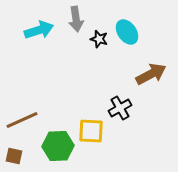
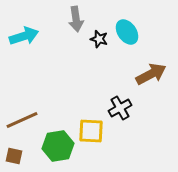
cyan arrow: moved 15 px left, 6 px down
green hexagon: rotated 8 degrees counterclockwise
